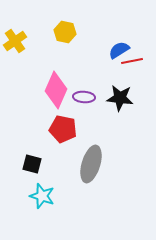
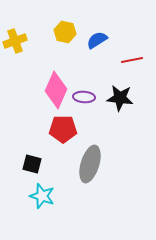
yellow cross: rotated 15 degrees clockwise
blue semicircle: moved 22 px left, 10 px up
red line: moved 1 px up
red pentagon: rotated 12 degrees counterclockwise
gray ellipse: moved 1 px left
